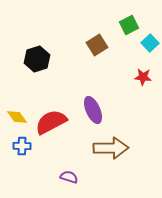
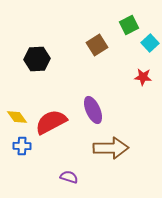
black hexagon: rotated 15 degrees clockwise
